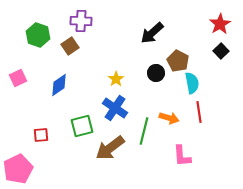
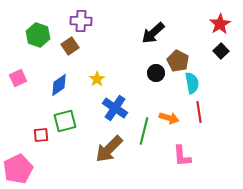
black arrow: moved 1 px right
yellow star: moved 19 px left
green square: moved 17 px left, 5 px up
brown arrow: moved 1 px left, 1 px down; rotated 8 degrees counterclockwise
